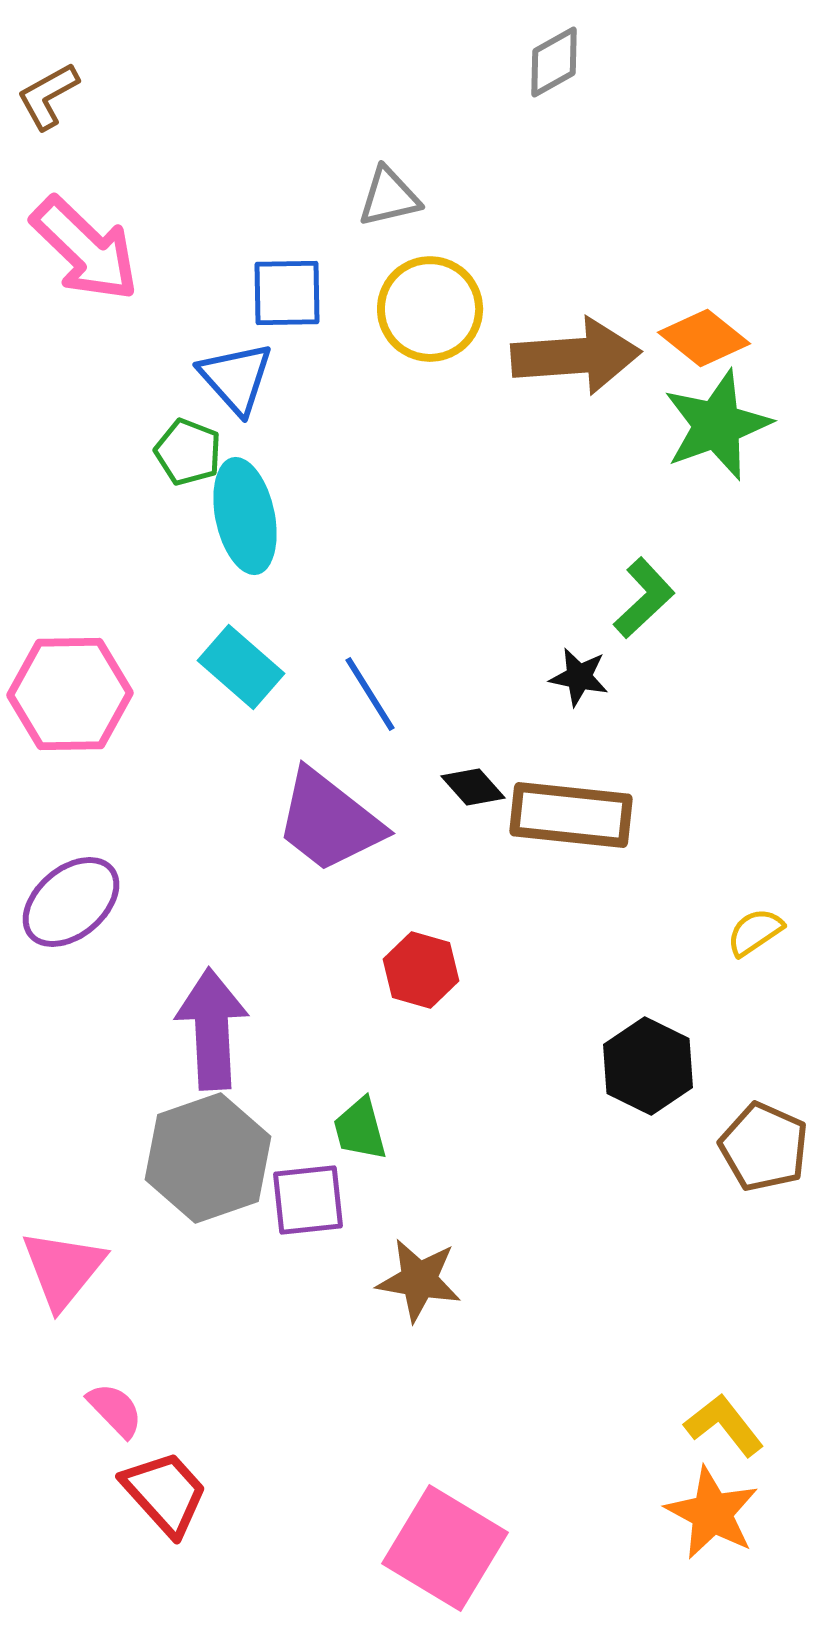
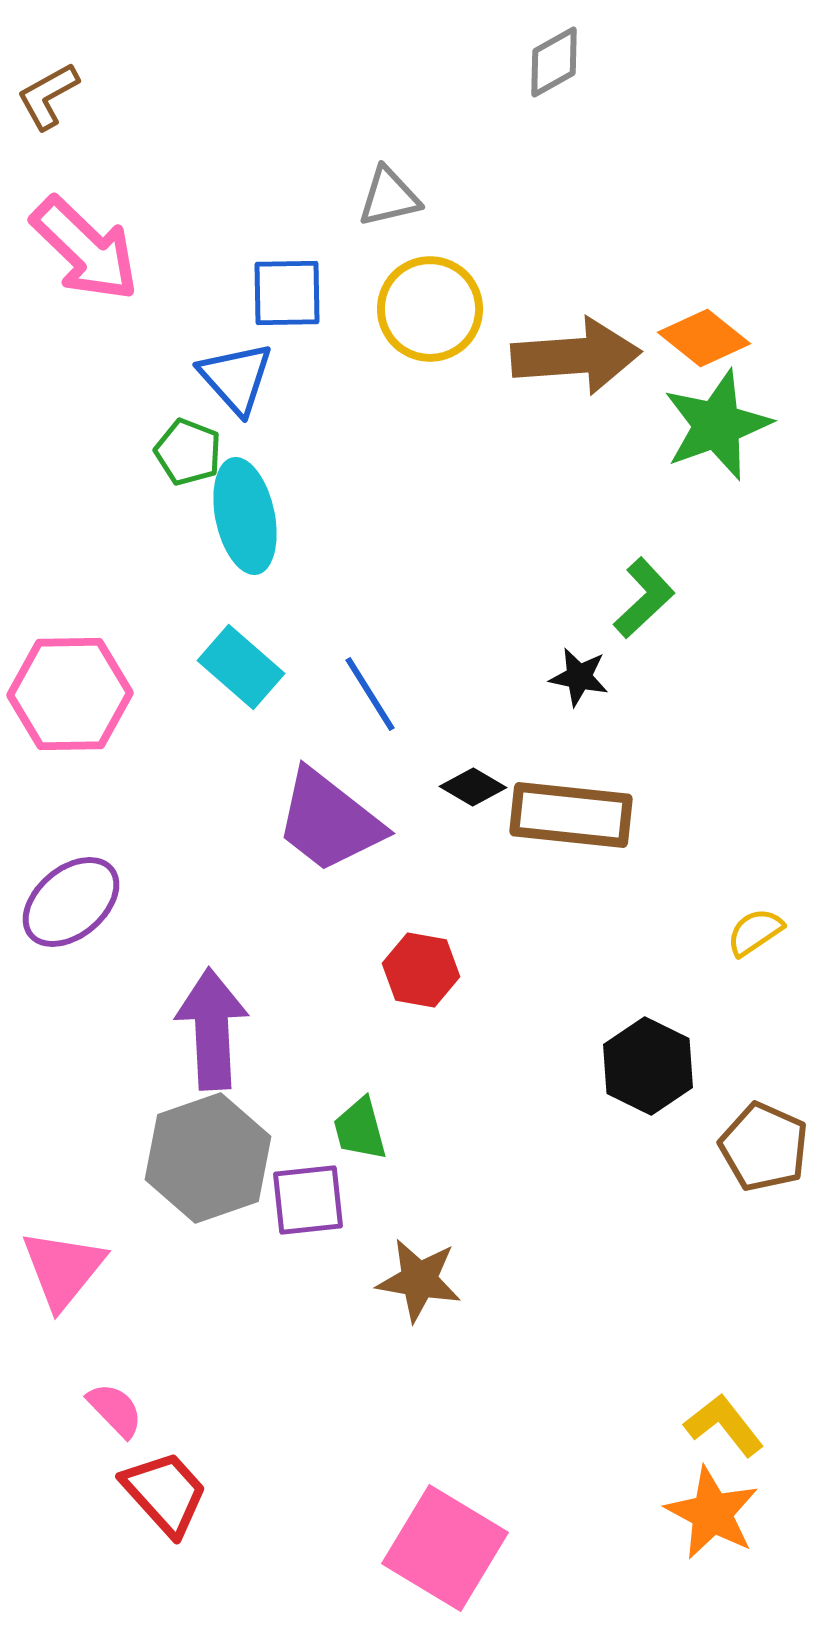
black diamond: rotated 18 degrees counterclockwise
red hexagon: rotated 6 degrees counterclockwise
